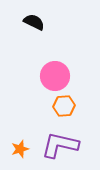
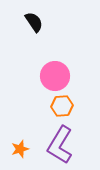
black semicircle: rotated 30 degrees clockwise
orange hexagon: moved 2 px left
purple L-shape: rotated 72 degrees counterclockwise
